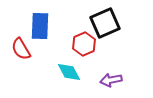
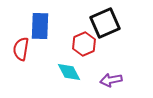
red semicircle: rotated 40 degrees clockwise
